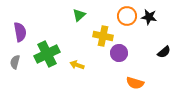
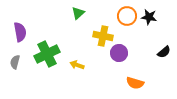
green triangle: moved 1 px left, 2 px up
